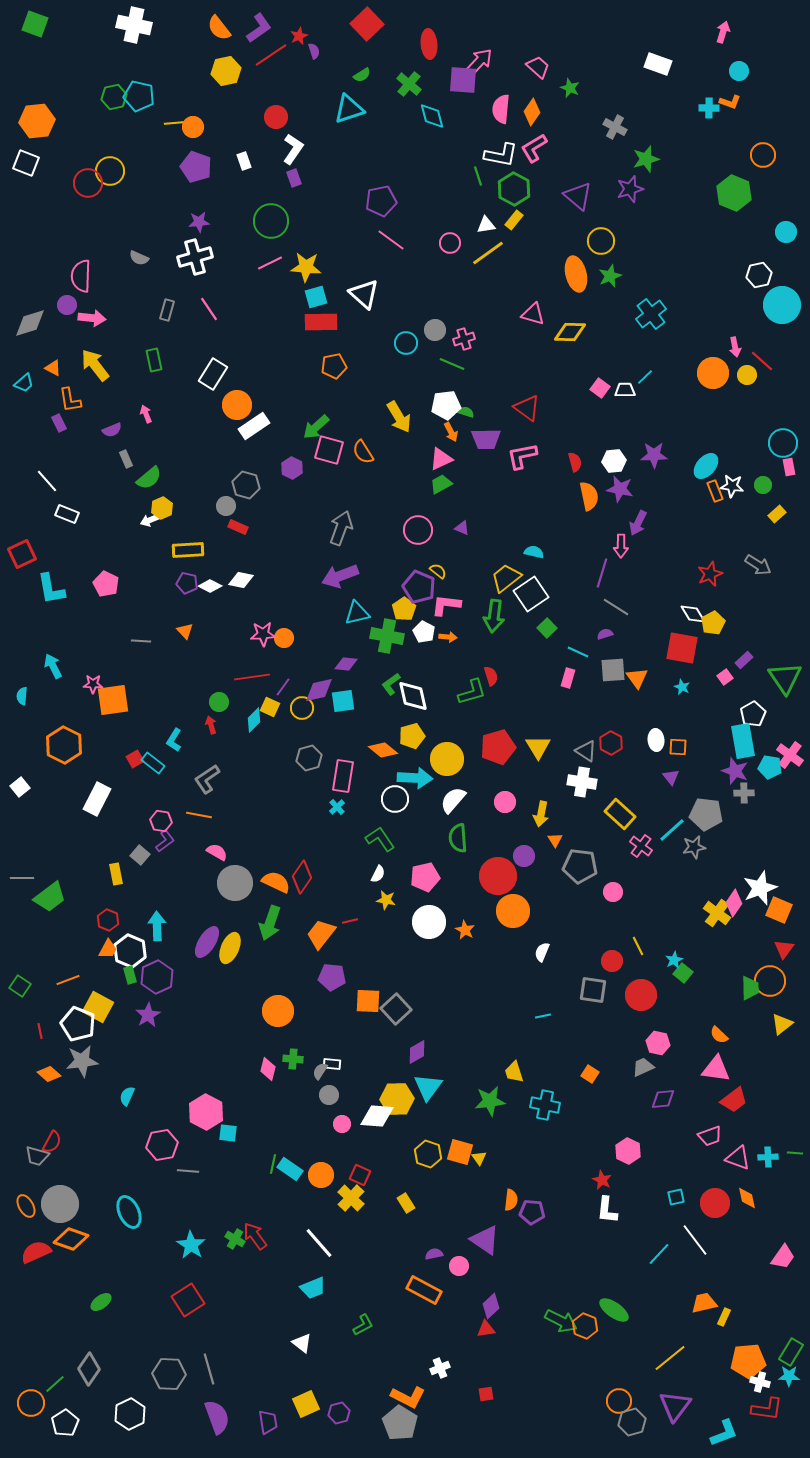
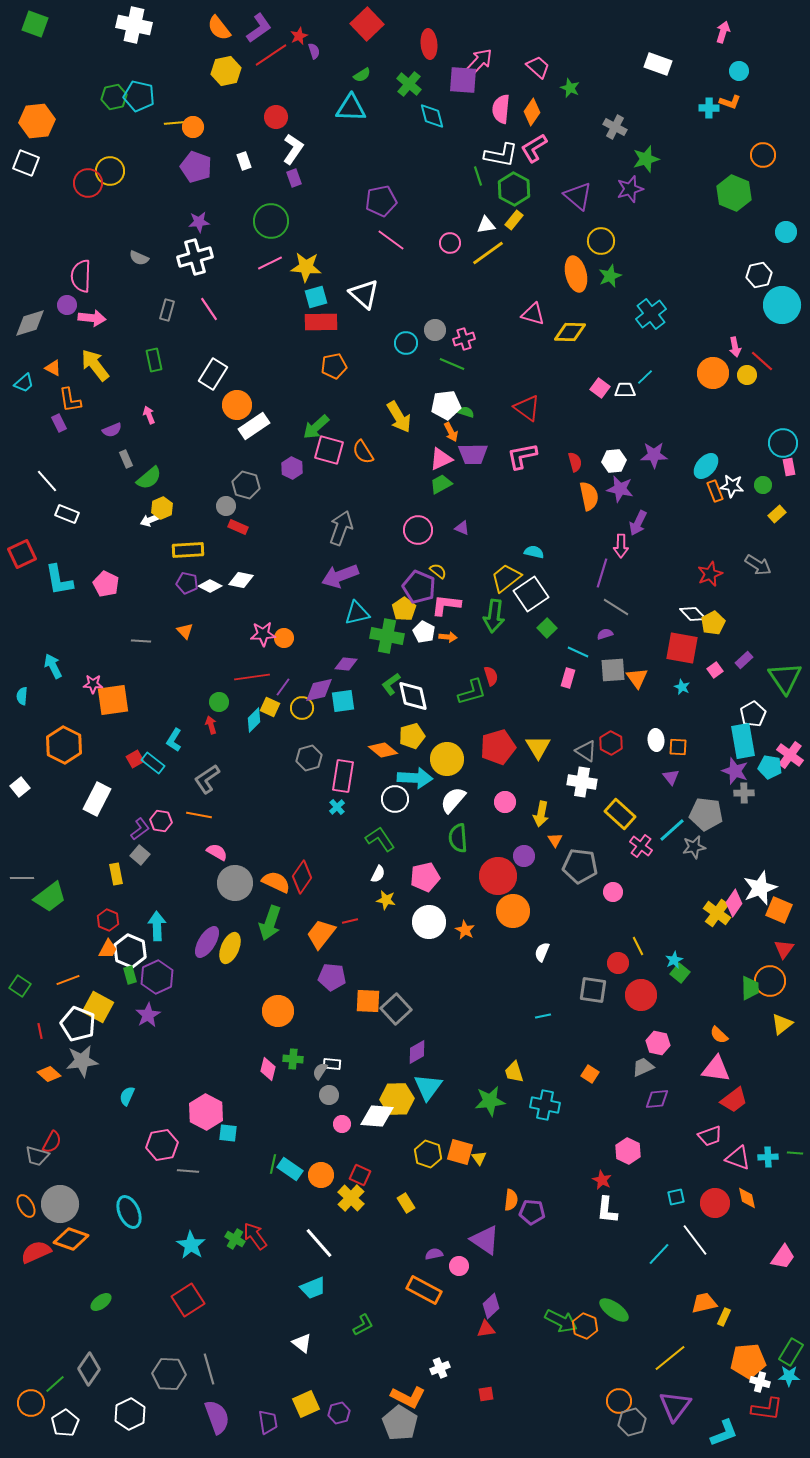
cyan triangle at (349, 109): moved 2 px right, 1 px up; rotated 20 degrees clockwise
pink arrow at (146, 414): moved 3 px right, 1 px down
purple trapezoid at (486, 439): moved 13 px left, 15 px down
cyan L-shape at (51, 589): moved 8 px right, 9 px up
white diamond at (693, 614): rotated 12 degrees counterclockwise
pink square at (725, 677): moved 10 px left, 7 px up
purple L-shape at (165, 841): moved 25 px left, 12 px up
red circle at (612, 961): moved 6 px right, 2 px down
green square at (683, 973): moved 3 px left
purple diamond at (663, 1099): moved 6 px left
